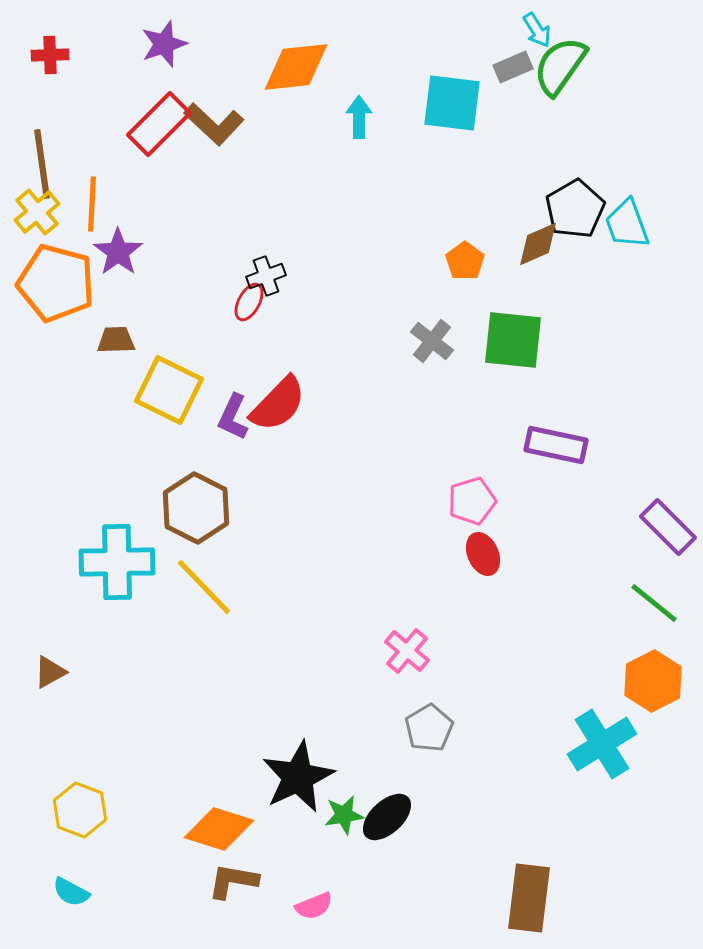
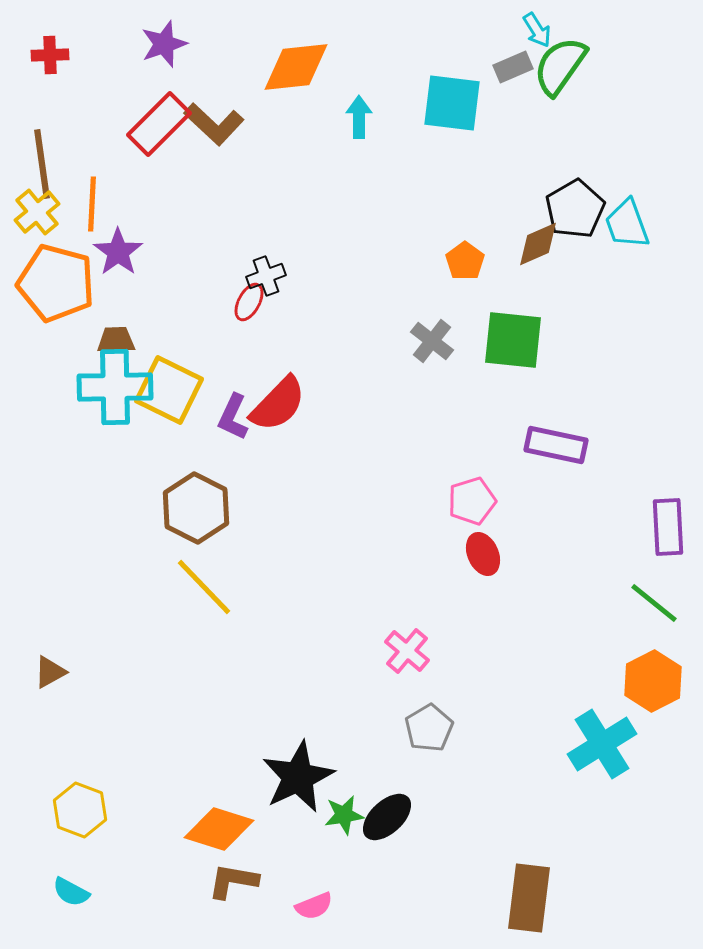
purple rectangle at (668, 527): rotated 42 degrees clockwise
cyan cross at (117, 562): moved 2 px left, 175 px up
